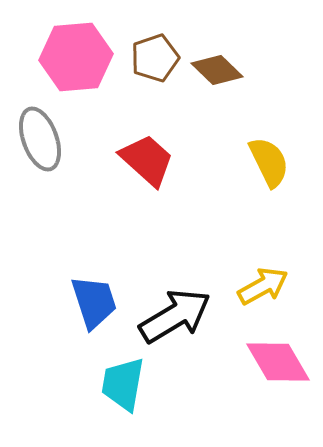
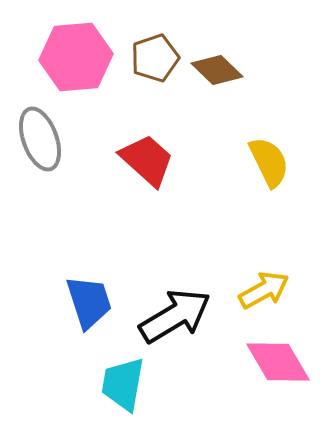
yellow arrow: moved 1 px right, 4 px down
blue trapezoid: moved 5 px left
